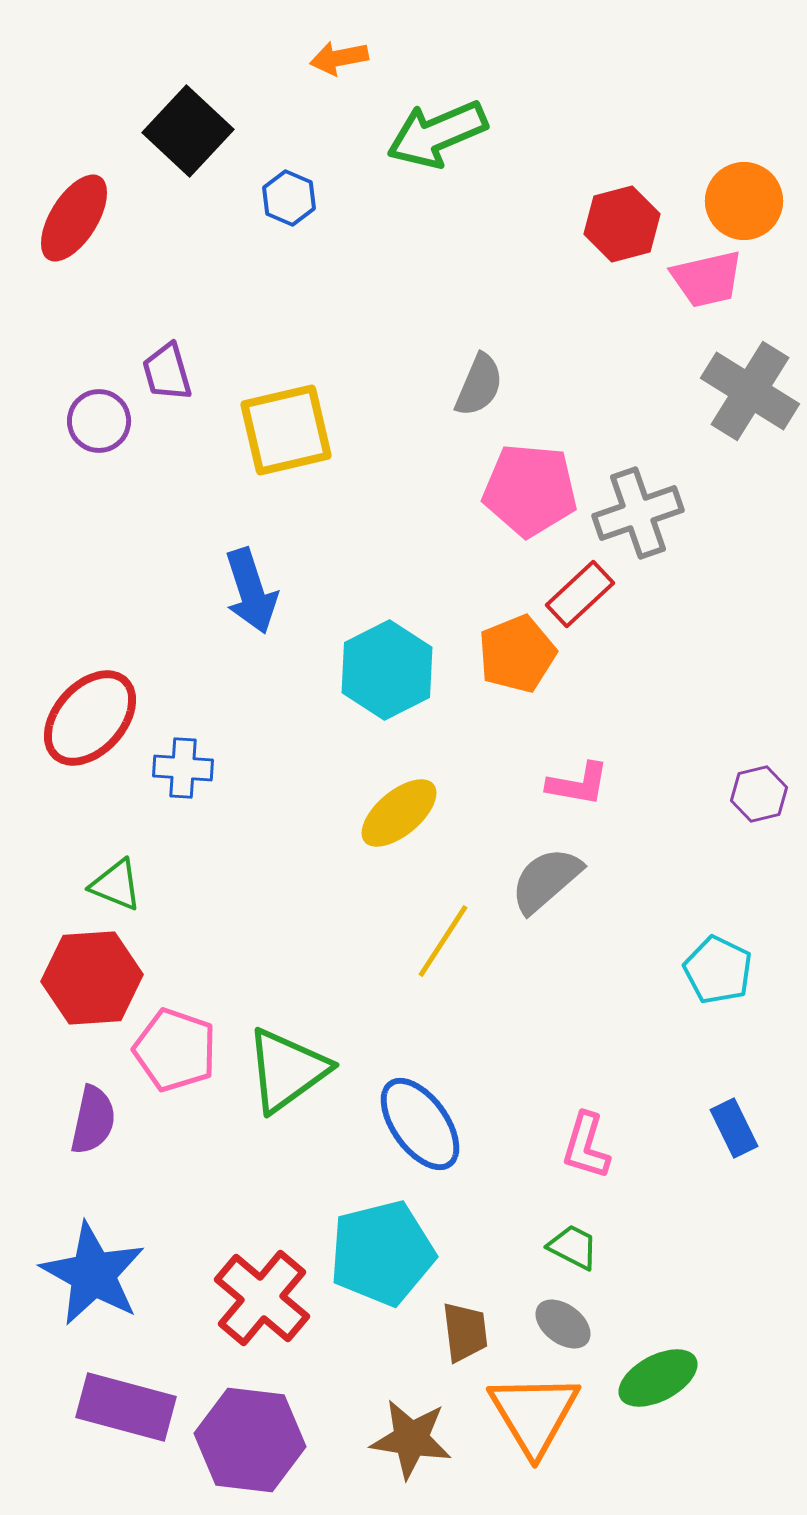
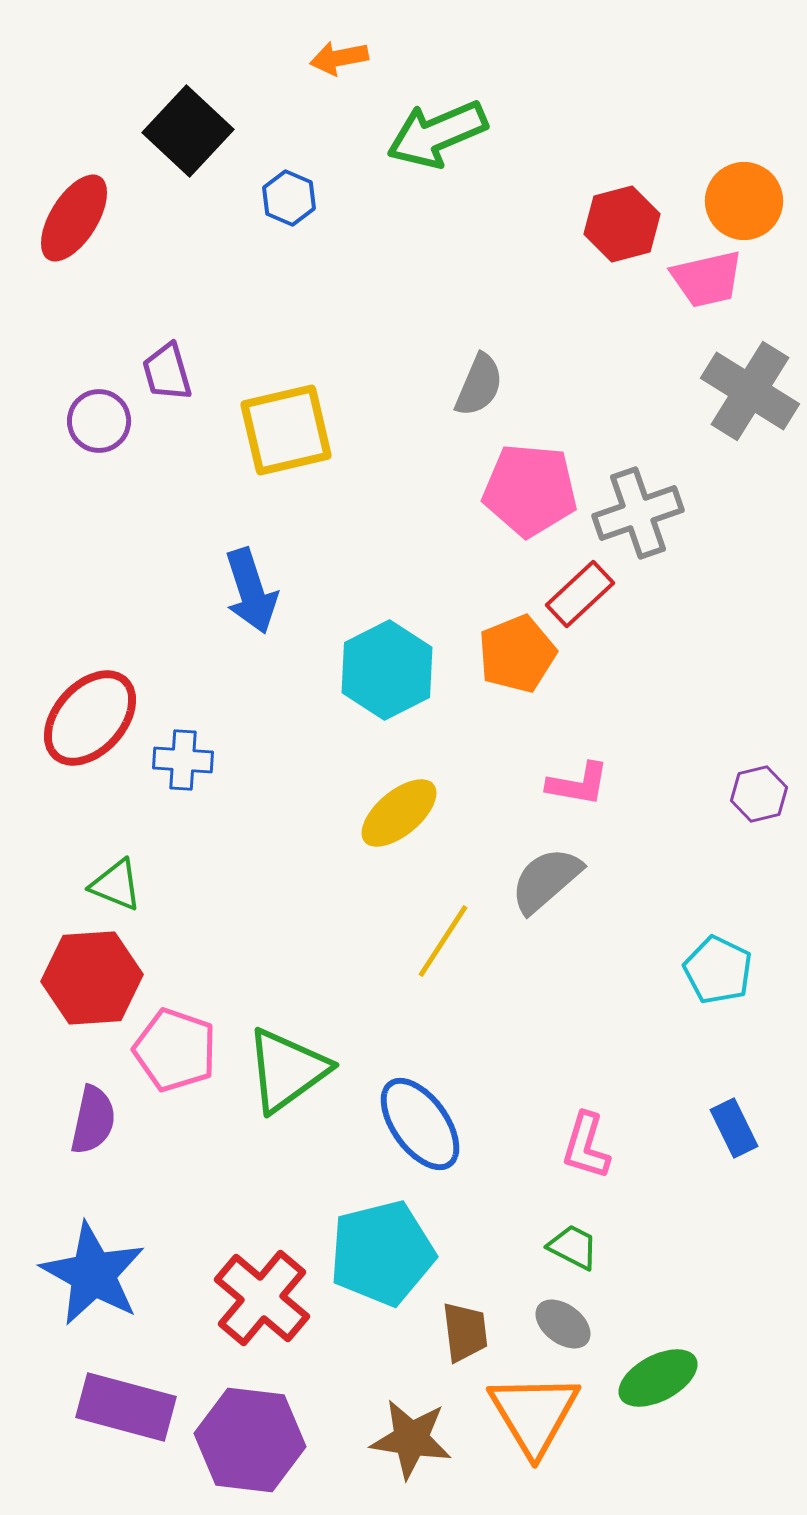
blue cross at (183, 768): moved 8 px up
